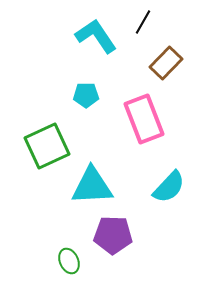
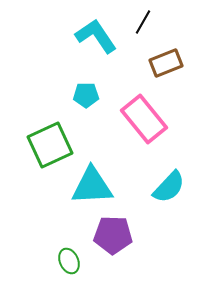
brown rectangle: rotated 24 degrees clockwise
pink rectangle: rotated 18 degrees counterclockwise
green square: moved 3 px right, 1 px up
